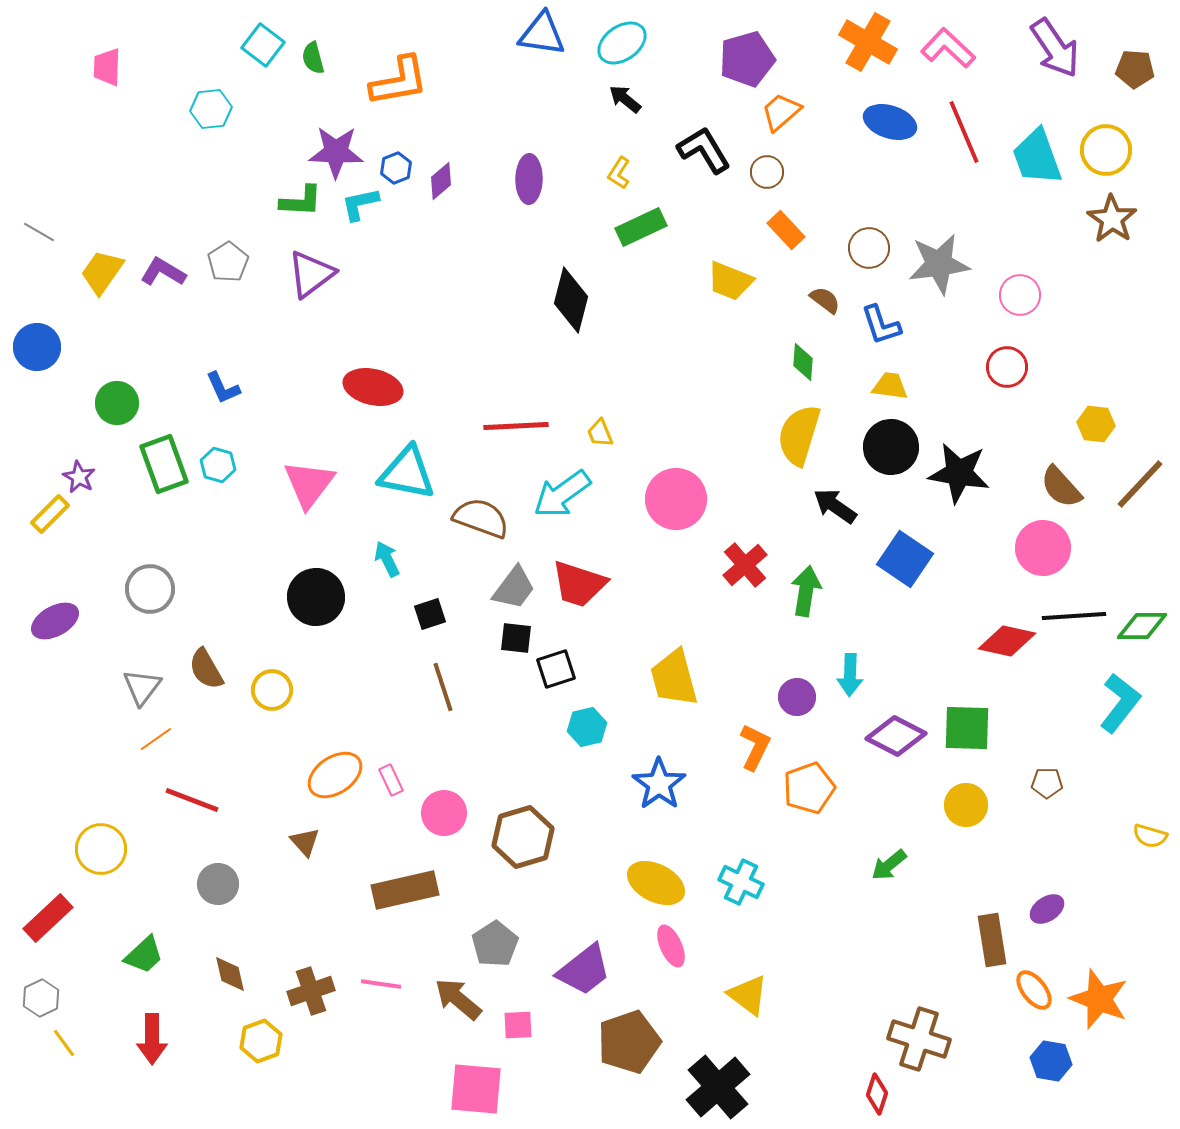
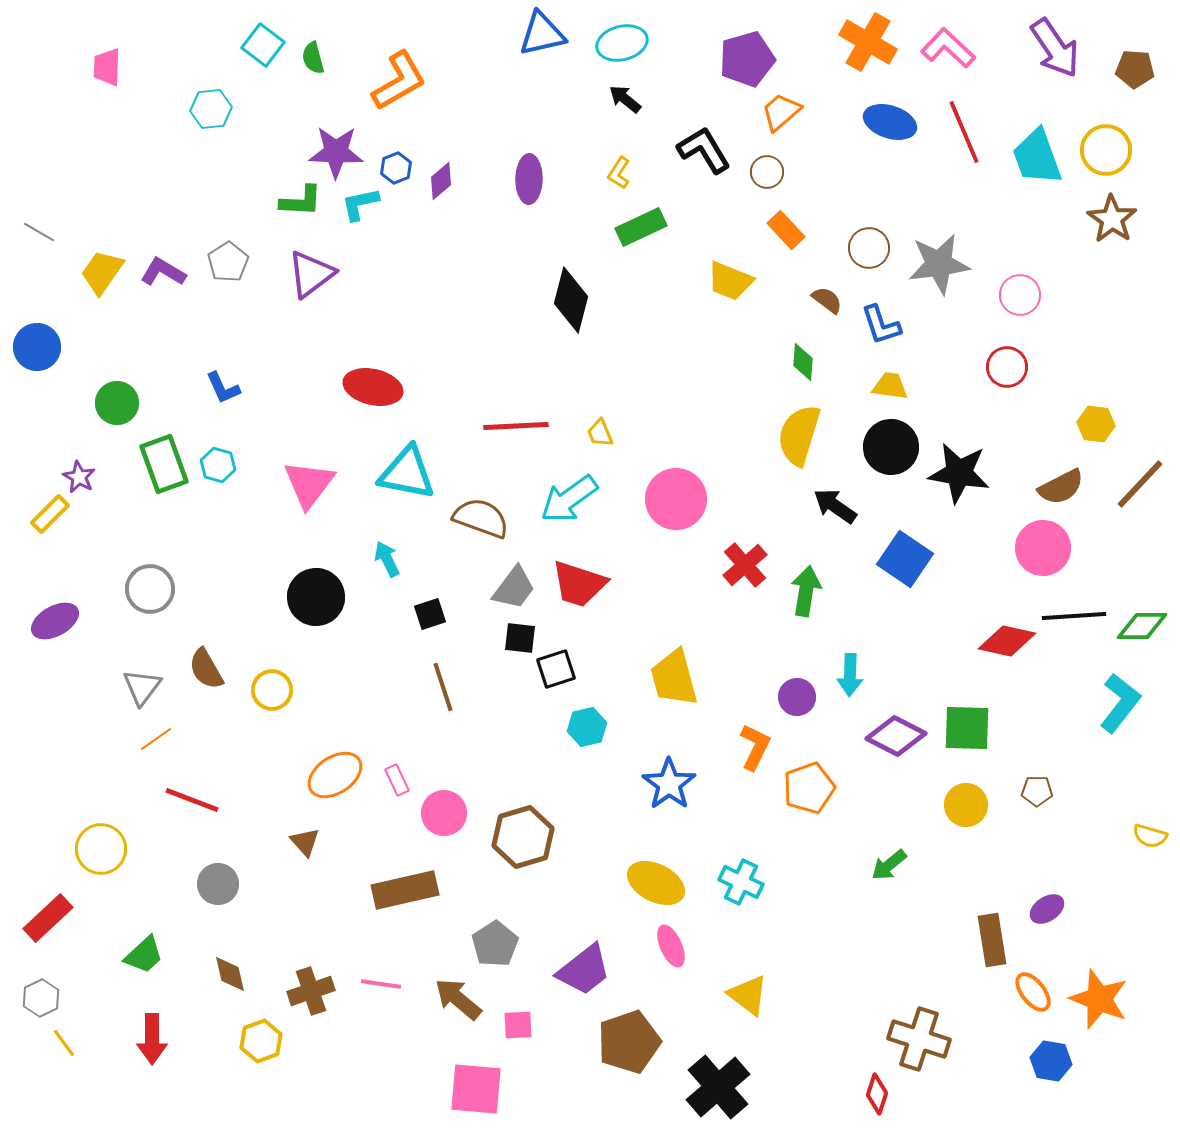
blue triangle at (542, 34): rotated 21 degrees counterclockwise
cyan ellipse at (622, 43): rotated 21 degrees clockwise
orange L-shape at (399, 81): rotated 20 degrees counterclockwise
brown semicircle at (825, 300): moved 2 px right
brown semicircle at (1061, 487): rotated 75 degrees counterclockwise
cyan arrow at (562, 494): moved 7 px right, 5 px down
black square at (516, 638): moved 4 px right
pink rectangle at (391, 780): moved 6 px right
brown pentagon at (1047, 783): moved 10 px left, 8 px down
blue star at (659, 784): moved 10 px right
orange ellipse at (1034, 990): moved 1 px left, 2 px down
